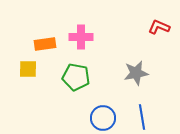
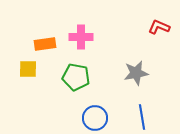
blue circle: moved 8 px left
